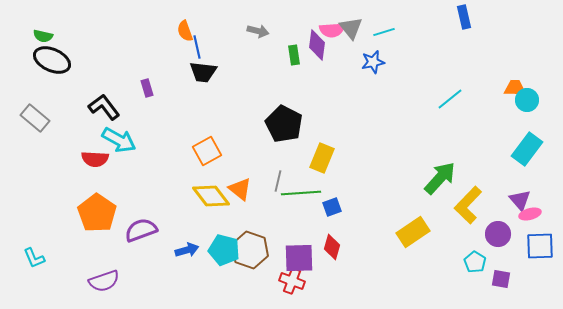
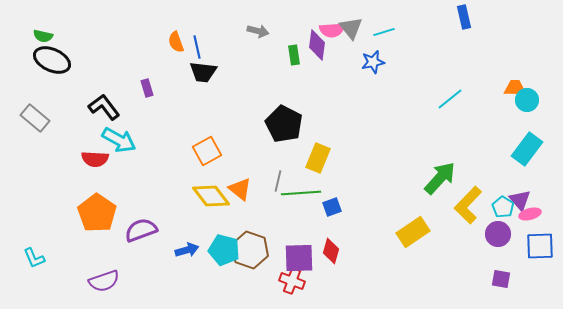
orange semicircle at (185, 31): moved 9 px left, 11 px down
yellow rectangle at (322, 158): moved 4 px left
red diamond at (332, 247): moved 1 px left, 4 px down
cyan pentagon at (475, 262): moved 28 px right, 55 px up
